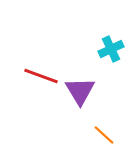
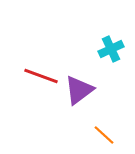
purple triangle: moved 1 px left, 1 px up; rotated 24 degrees clockwise
